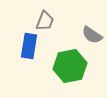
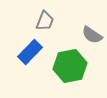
blue rectangle: moved 1 px right, 6 px down; rotated 35 degrees clockwise
